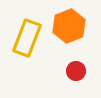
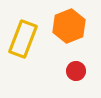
yellow rectangle: moved 4 px left, 1 px down
